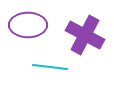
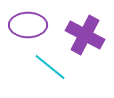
cyan line: rotated 32 degrees clockwise
